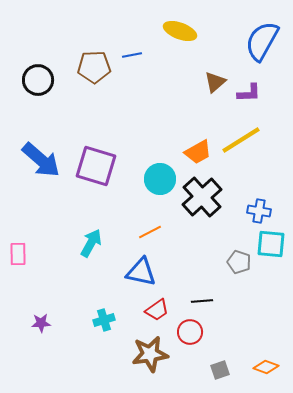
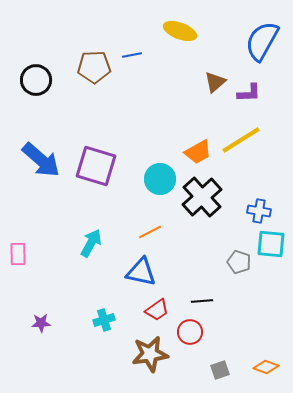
black circle: moved 2 px left
